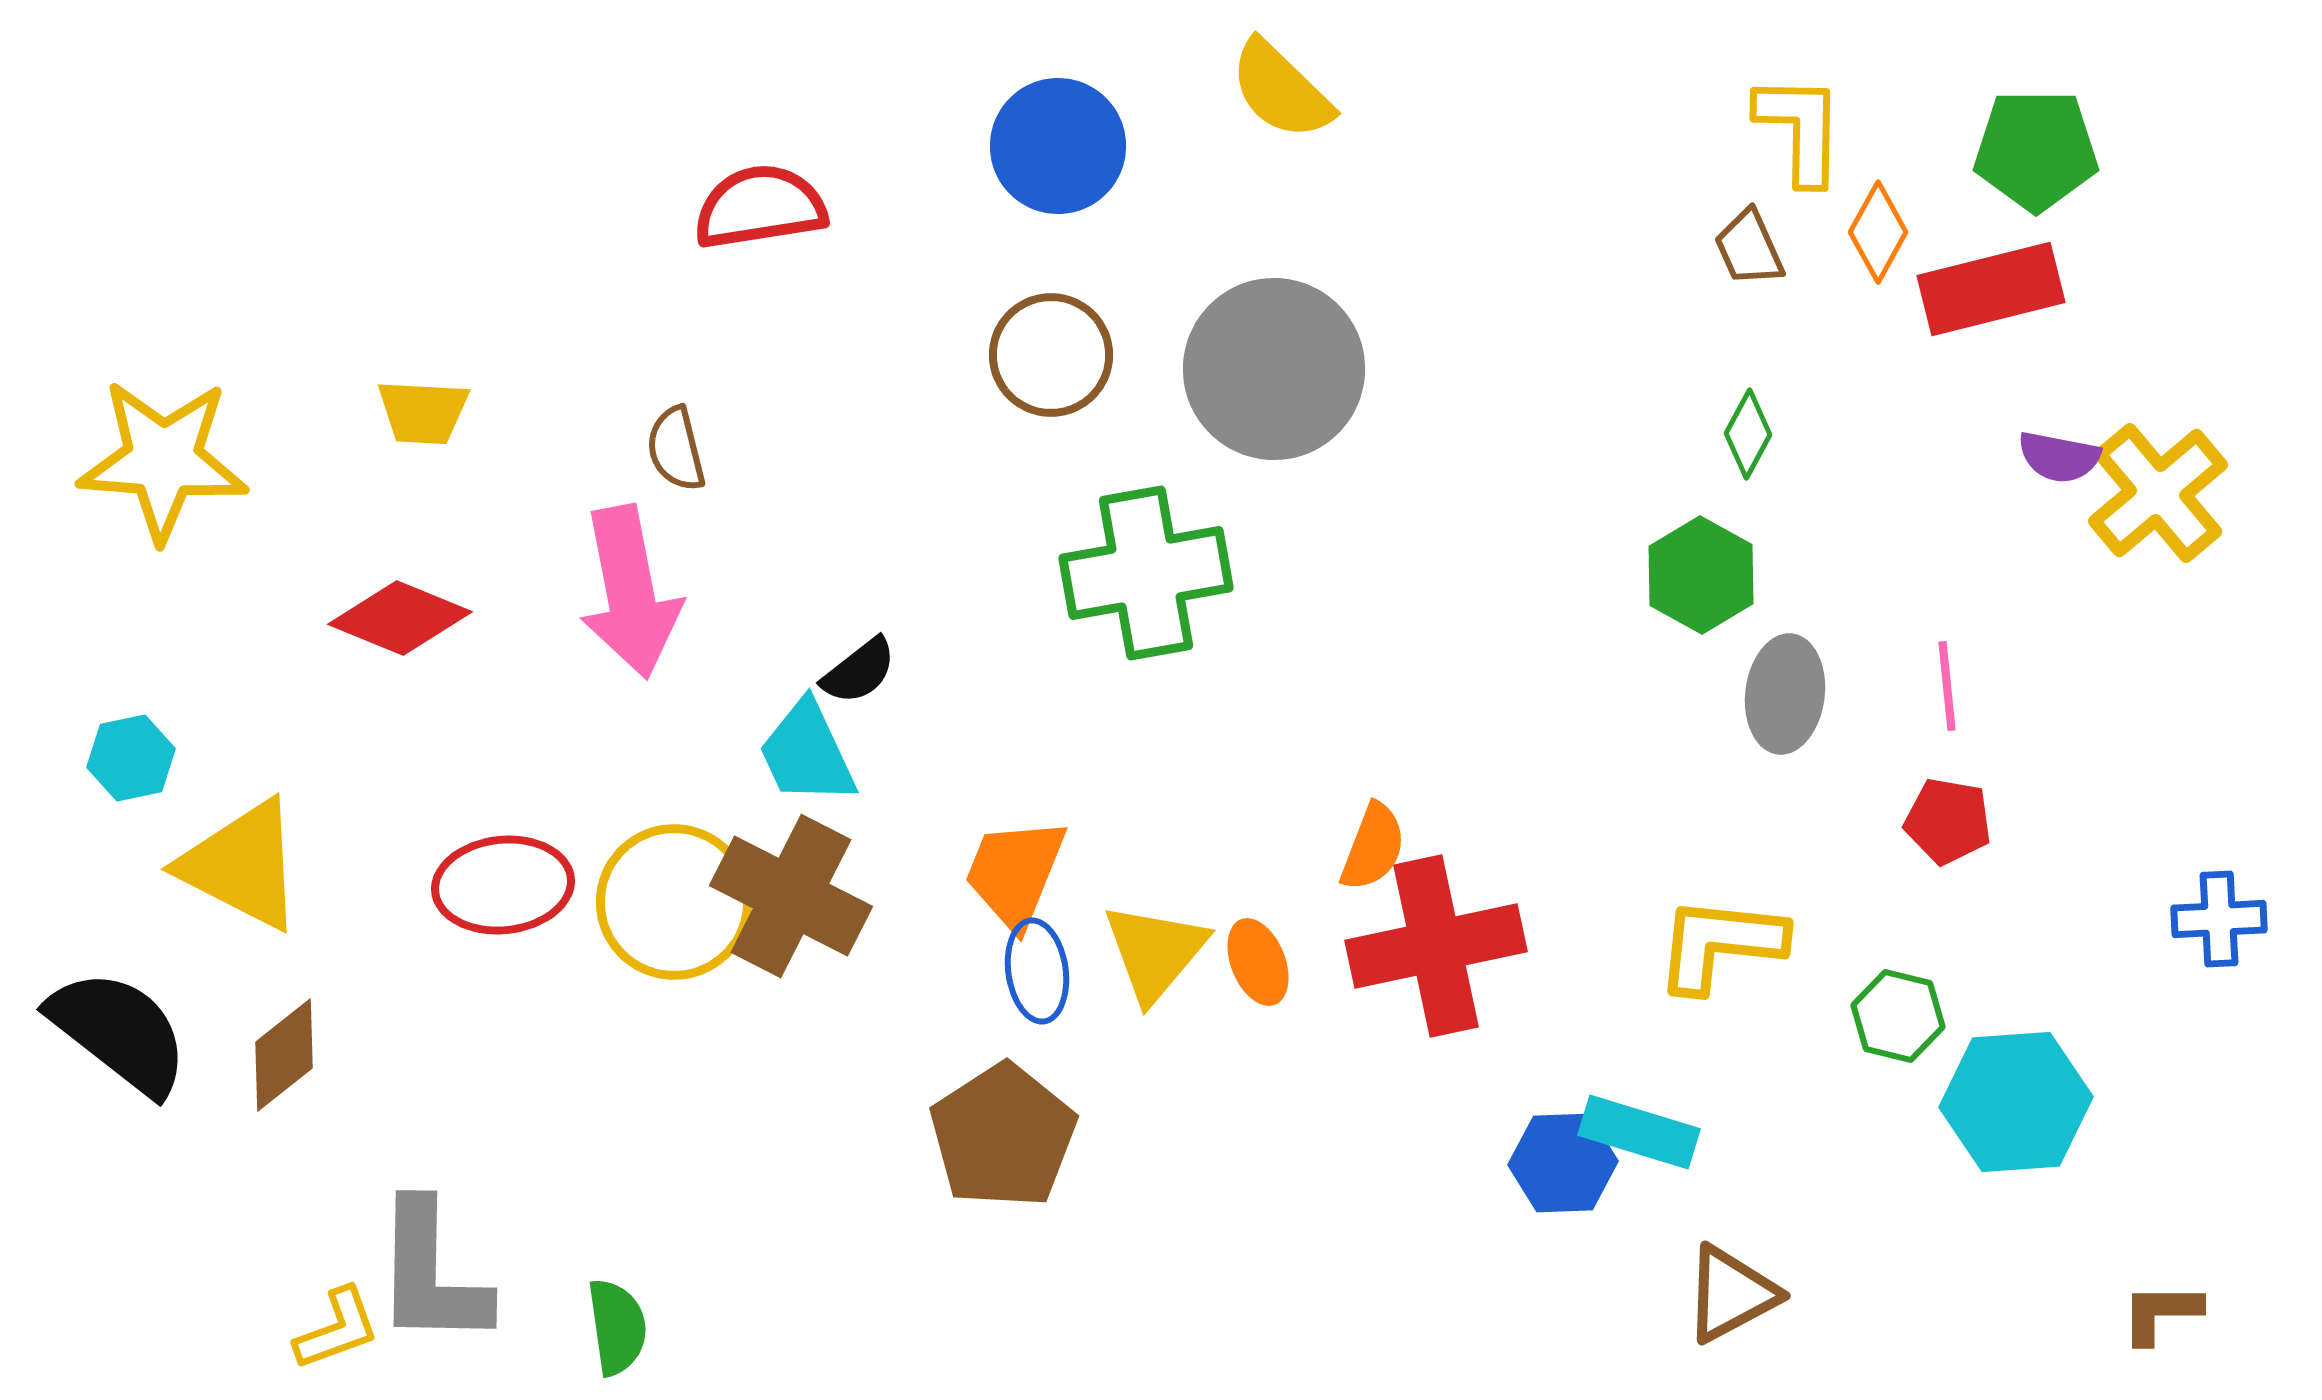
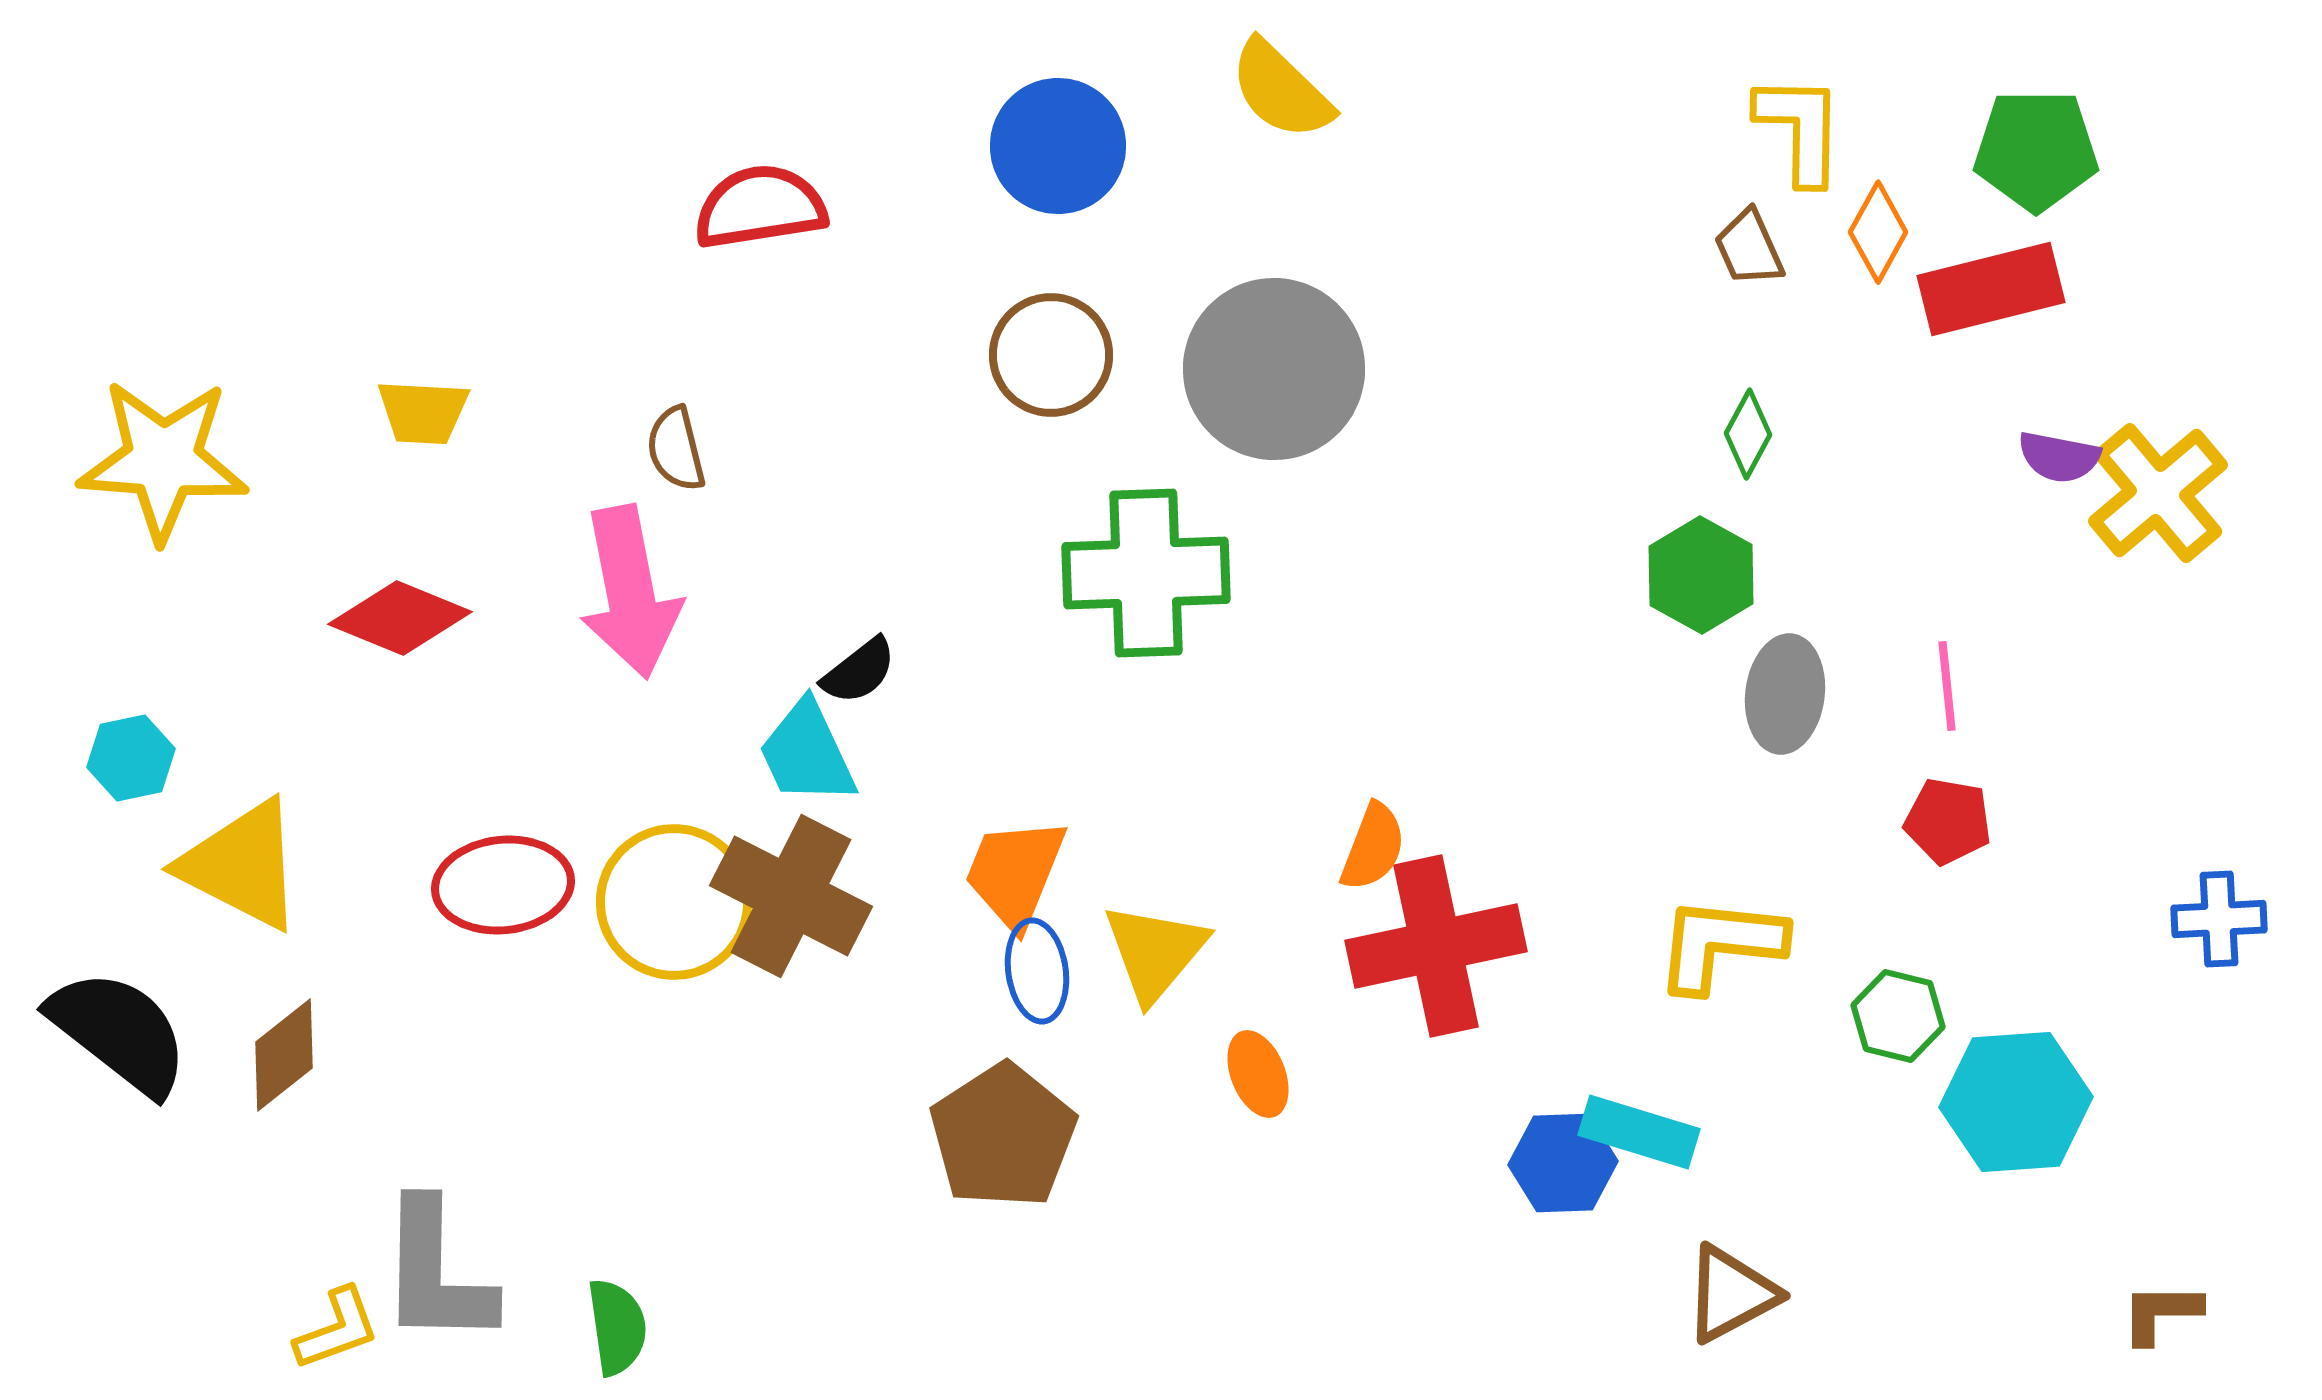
green cross at (1146, 573): rotated 8 degrees clockwise
orange ellipse at (1258, 962): moved 112 px down
gray L-shape at (431, 1274): moved 5 px right, 1 px up
